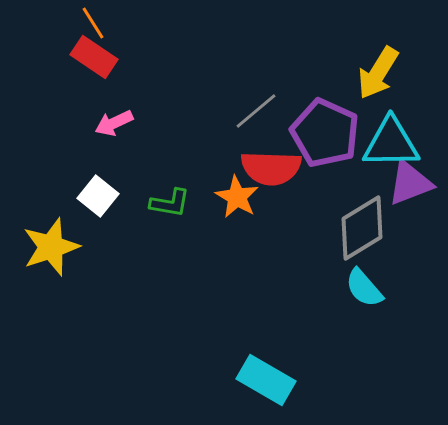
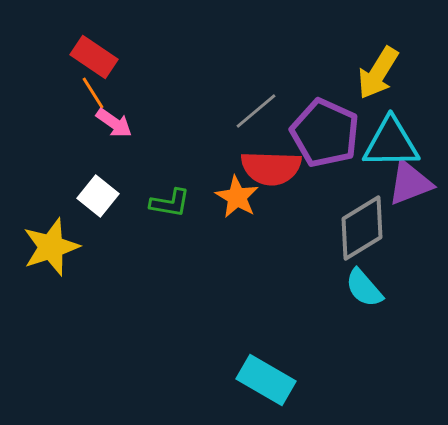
orange line: moved 70 px down
pink arrow: rotated 120 degrees counterclockwise
